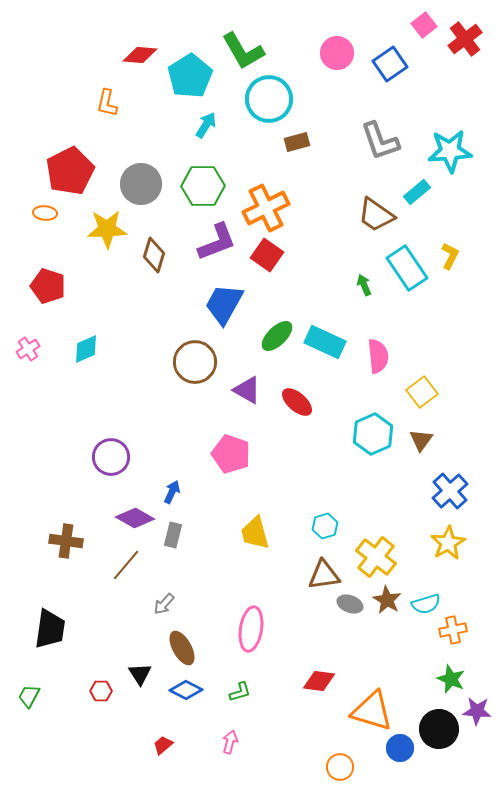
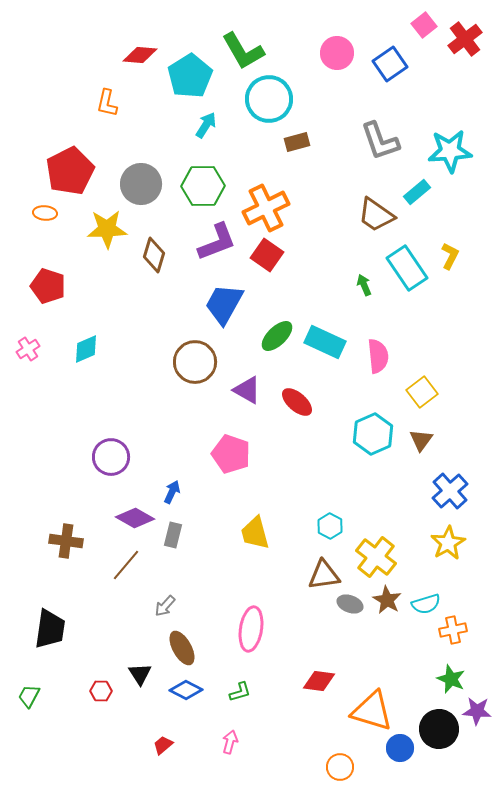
cyan hexagon at (325, 526): moved 5 px right; rotated 15 degrees counterclockwise
gray arrow at (164, 604): moved 1 px right, 2 px down
